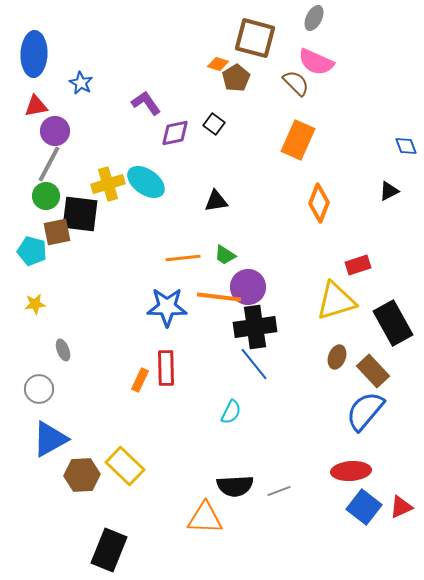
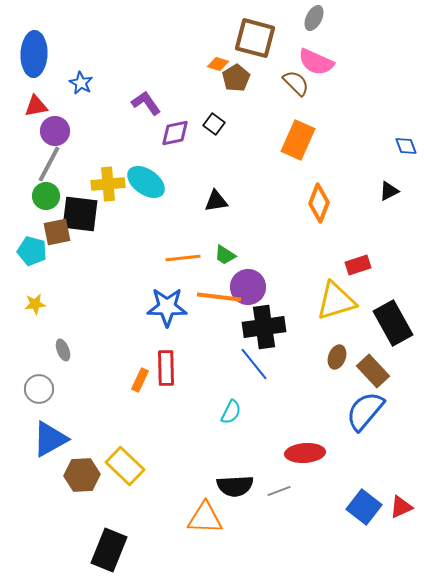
yellow cross at (108, 184): rotated 12 degrees clockwise
black cross at (255, 327): moved 9 px right
red ellipse at (351, 471): moved 46 px left, 18 px up
